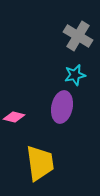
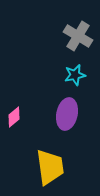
purple ellipse: moved 5 px right, 7 px down
pink diamond: rotated 55 degrees counterclockwise
yellow trapezoid: moved 10 px right, 4 px down
